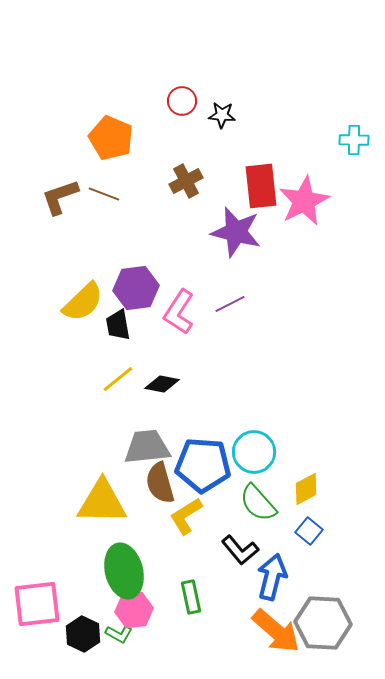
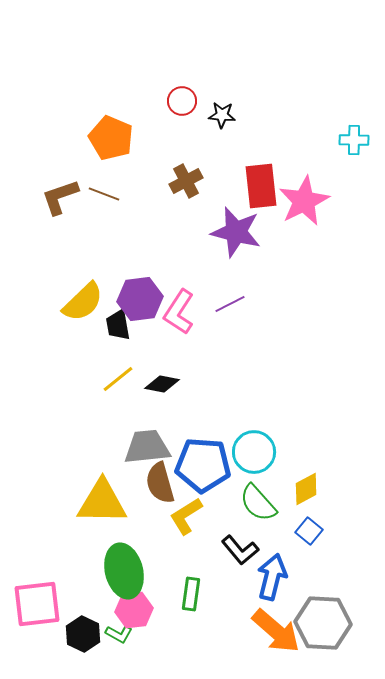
purple hexagon: moved 4 px right, 11 px down
green rectangle: moved 3 px up; rotated 20 degrees clockwise
